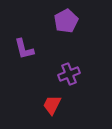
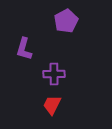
purple L-shape: rotated 30 degrees clockwise
purple cross: moved 15 px left; rotated 20 degrees clockwise
